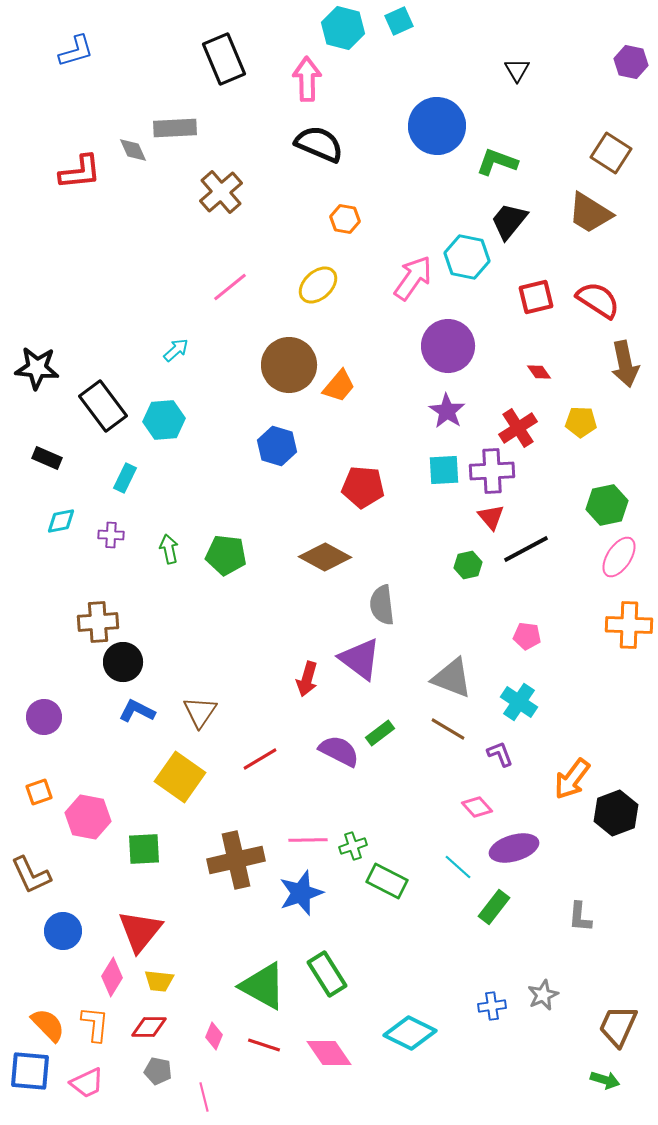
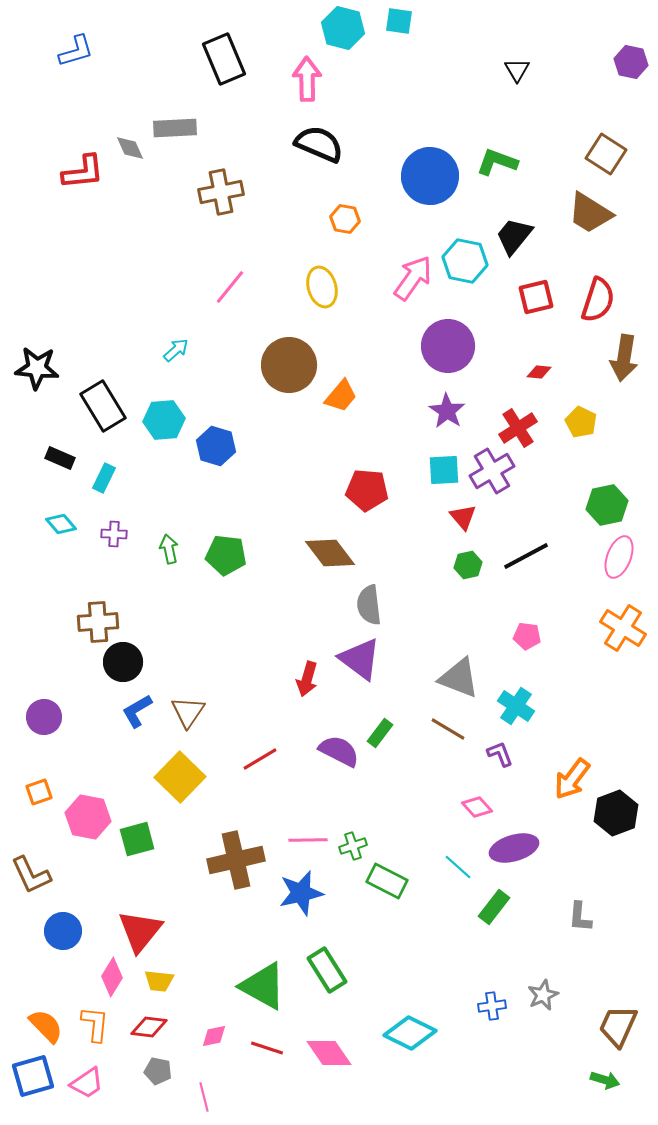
cyan square at (399, 21): rotated 32 degrees clockwise
blue circle at (437, 126): moved 7 px left, 50 px down
gray diamond at (133, 150): moved 3 px left, 2 px up
brown square at (611, 153): moved 5 px left, 1 px down
red L-shape at (80, 172): moved 3 px right
brown cross at (221, 192): rotated 30 degrees clockwise
black trapezoid at (509, 221): moved 5 px right, 15 px down
cyan hexagon at (467, 257): moved 2 px left, 4 px down
yellow ellipse at (318, 285): moved 4 px right, 2 px down; rotated 63 degrees counterclockwise
pink line at (230, 287): rotated 12 degrees counterclockwise
red semicircle at (598, 300): rotated 75 degrees clockwise
brown arrow at (625, 364): moved 1 px left, 6 px up; rotated 21 degrees clockwise
red diamond at (539, 372): rotated 50 degrees counterclockwise
orange trapezoid at (339, 386): moved 2 px right, 10 px down
black rectangle at (103, 406): rotated 6 degrees clockwise
yellow pentagon at (581, 422): rotated 24 degrees clockwise
blue hexagon at (277, 446): moved 61 px left
black rectangle at (47, 458): moved 13 px right
purple cross at (492, 471): rotated 27 degrees counterclockwise
cyan rectangle at (125, 478): moved 21 px left
red pentagon at (363, 487): moved 4 px right, 3 px down
red triangle at (491, 517): moved 28 px left
cyan diamond at (61, 521): moved 3 px down; rotated 60 degrees clockwise
purple cross at (111, 535): moved 3 px right, 1 px up
black line at (526, 549): moved 7 px down
brown diamond at (325, 557): moved 5 px right, 4 px up; rotated 24 degrees clockwise
pink ellipse at (619, 557): rotated 12 degrees counterclockwise
gray semicircle at (382, 605): moved 13 px left
orange cross at (629, 625): moved 6 px left, 3 px down; rotated 30 degrees clockwise
gray triangle at (452, 678): moved 7 px right
cyan cross at (519, 702): moved 3 px left, 4 px down
blue L-shape at (137, 711): rotated 57 degrees counterclockwise
brown triangle at (200, 712): moved 12 px left
green rectangle at (380, 733): rotated 16 degrees counterclockwise
yellow square at (180, 777): rotated 9 degrees clockwise
green square at (144, 849): moved 7 px left, 10 px up; rotated 12 degrees counterclockwise
blue star at (301, 893): rotated 6 degrees clockwise
green rectangle at (327, 974): moved 4 px up
orange semicircle at (48, 1025): moved 2 px left, 1 px down
red diamond at (149, 1027): rotated 6 degrees clockwise
pink diamond at (214, 1036): rotated 56 degrees clockwise
red line at (264, 1045): moved 3 px right, 3 px down
blue square at (30, 1071): moved 3 px right, 5 px down; rotated 21 degrees counterclockwise
pink trapezoid at (87, 1083): rotated 9 degrees counterclockwise
